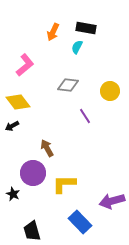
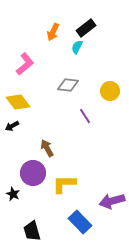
black rectangle: rotated 48 degrees counterclockwise
pink L-shape: moved 1 px up
